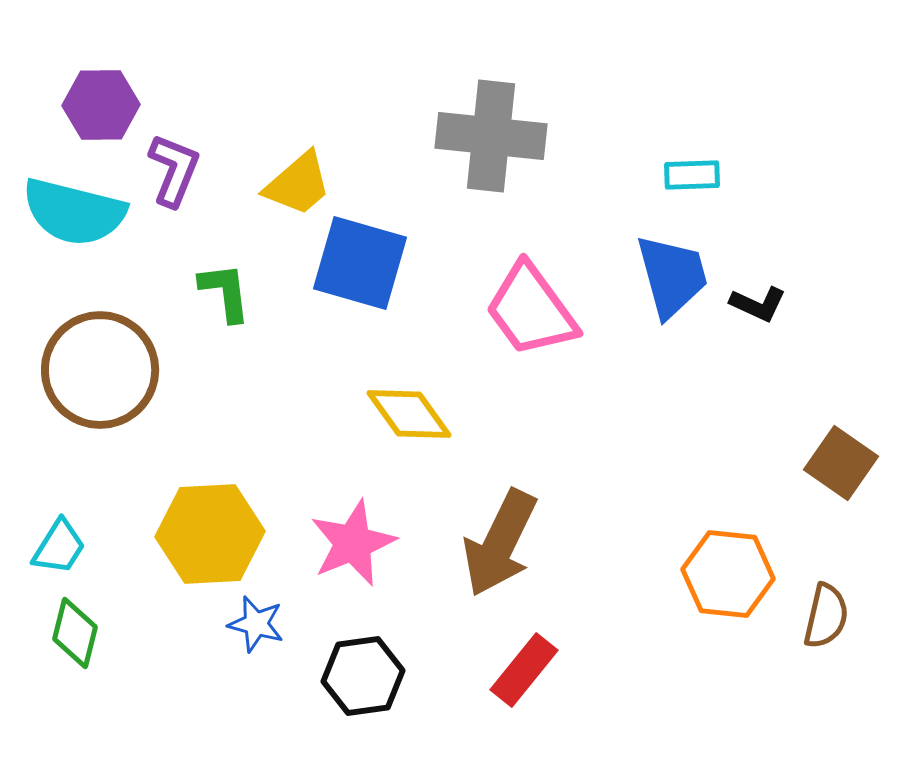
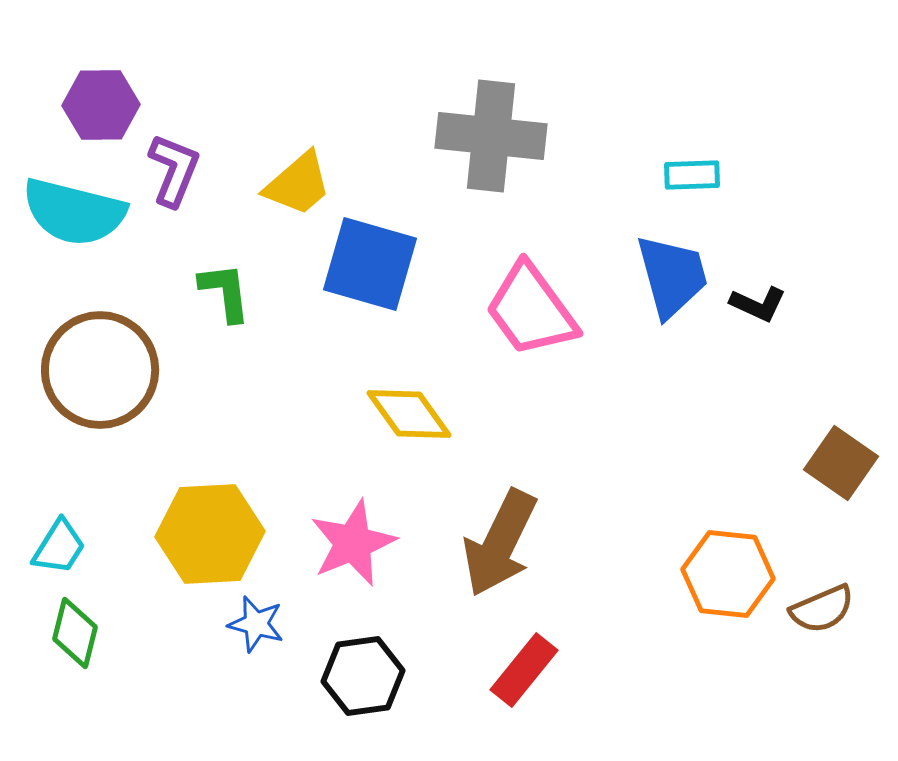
blue square: moved 10 px right, 1 px down
brown semicircle: moved 4 px left, 7 px up; rotated 54 degrees clockwise
